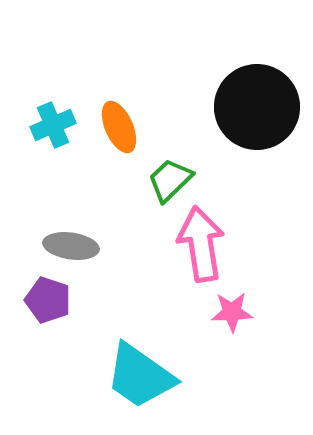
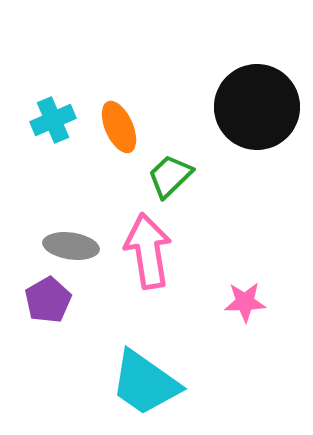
cyan cross: moved 5 px up
green trapezoid: moved 4 px up
pink arrow: moved 53 px left, 7 px down
purple pentagon: rotated 24 degrees clockwise
pink star: moved 13 px right, 10 px up
cyan trapezoid: moved 5 px right, 7 px down
